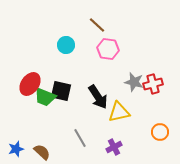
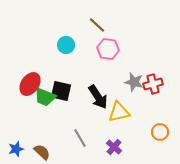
purple cross: rotated 21 degrees counterclockwise
